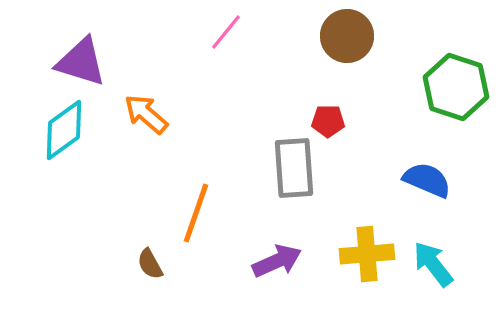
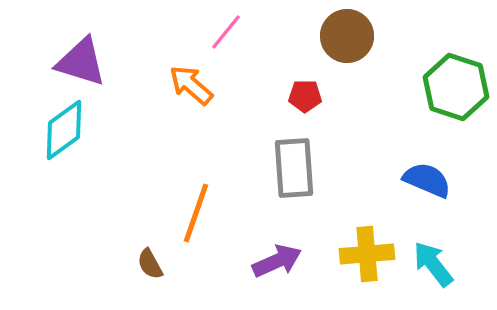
orange arrow: moved 45 px right, 29 px up
red pentagon: moved 23 px left, 25 px up
